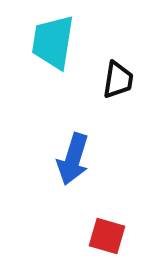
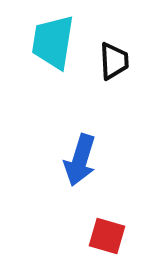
black trapezoid: moved 4 px left, 19 px up; rotated 12 degrees counterclockwise
blue arrow: moved 7 px right, 1 px down
